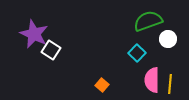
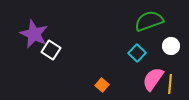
green semicircle: moved 1 px right
white circle: moved 3 px right, 7 px down
pink semicircle: moved 1 px right, 1 px up; rotated 35 degrees clockwise
